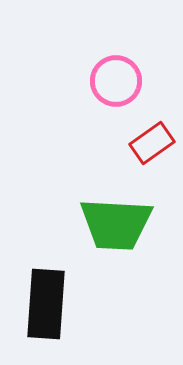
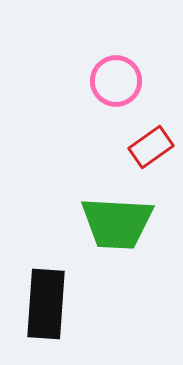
red rectangle: moved 1 px left, 4 px down
green trapezoid: moved 1 px right, 1 px up
